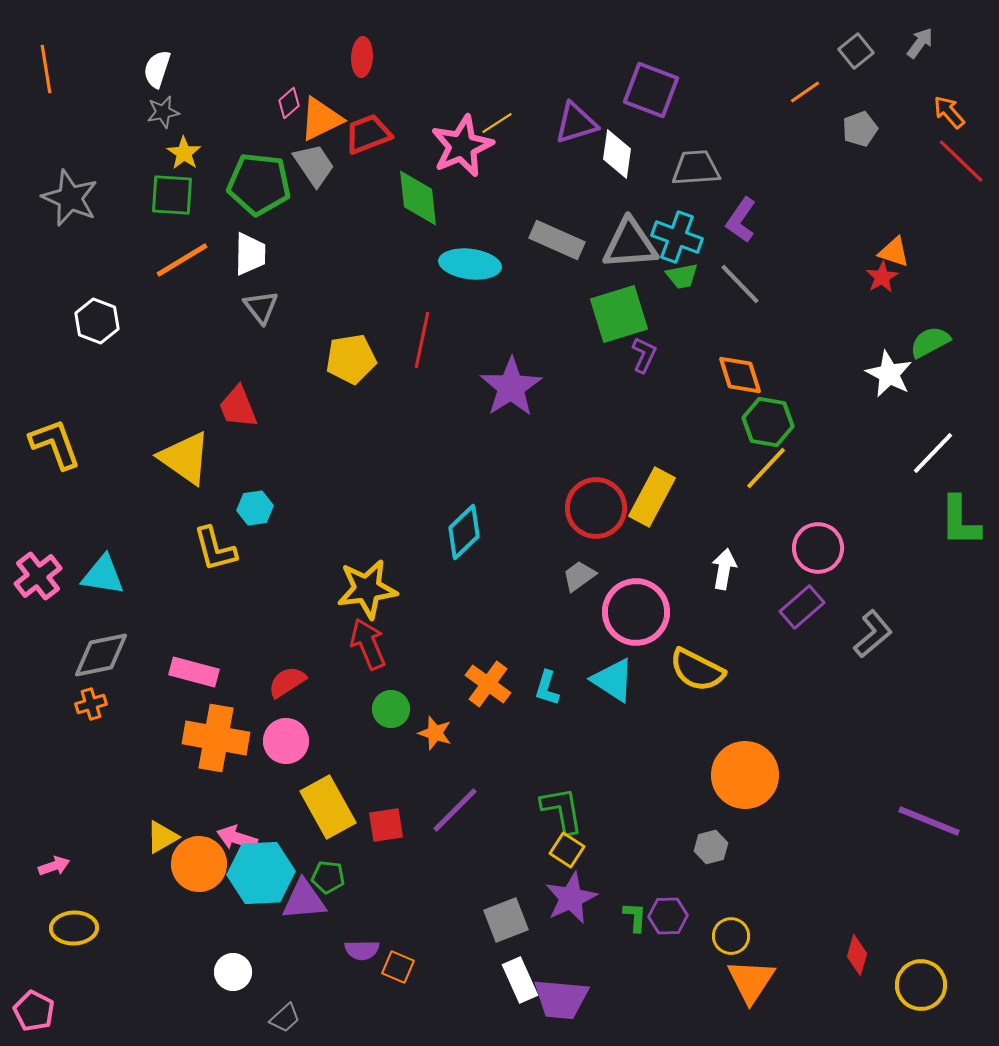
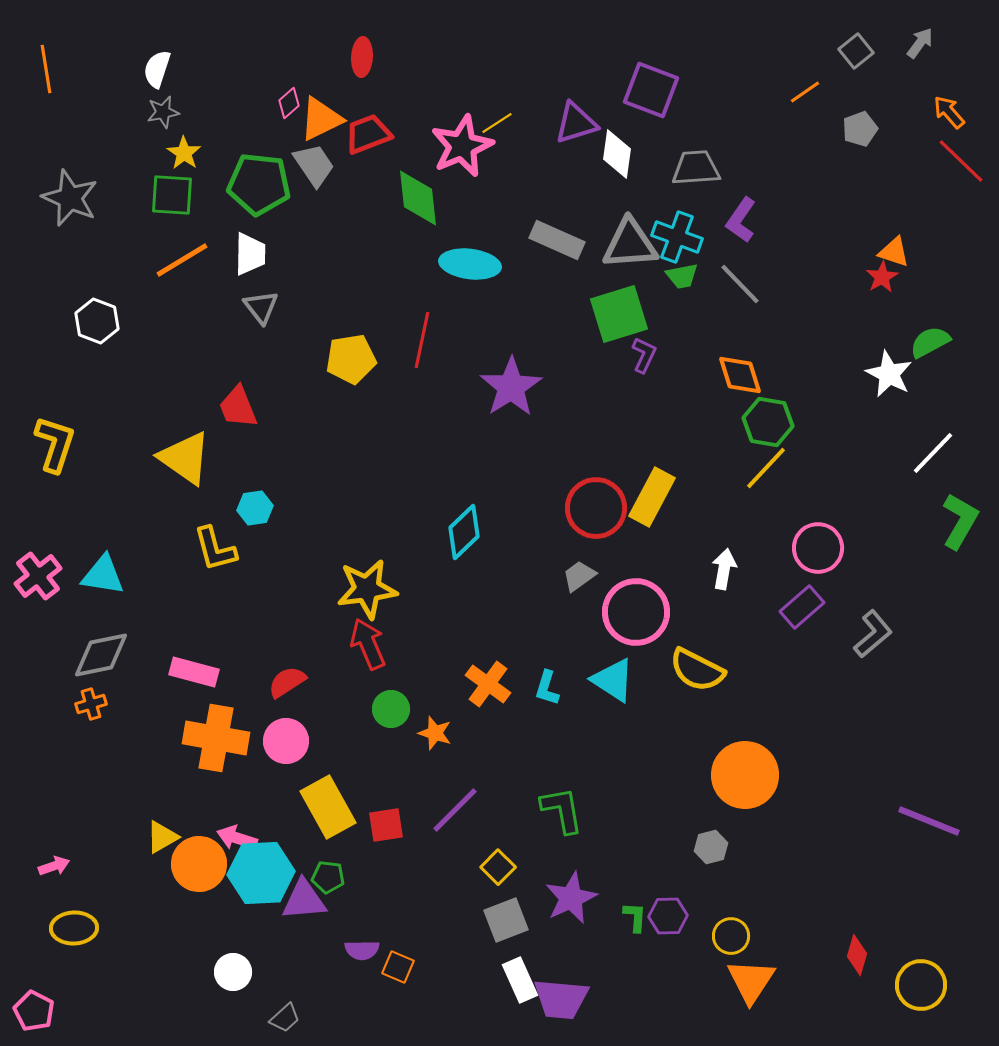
yellow L-shape at (55, 444): rotated 38 degrees clockwise
green L-shape at (960, 521): rotated 150 degrees counterclockwise
yellow square at (567, 850): moved 69 px left, 17 px down; rotated 12 degrees clockwise
